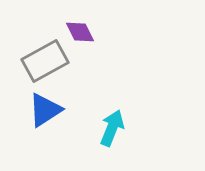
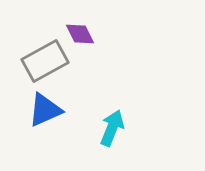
purple diamond: moved 2 px down
blue triangle: rotated 9 degrees clockwise
